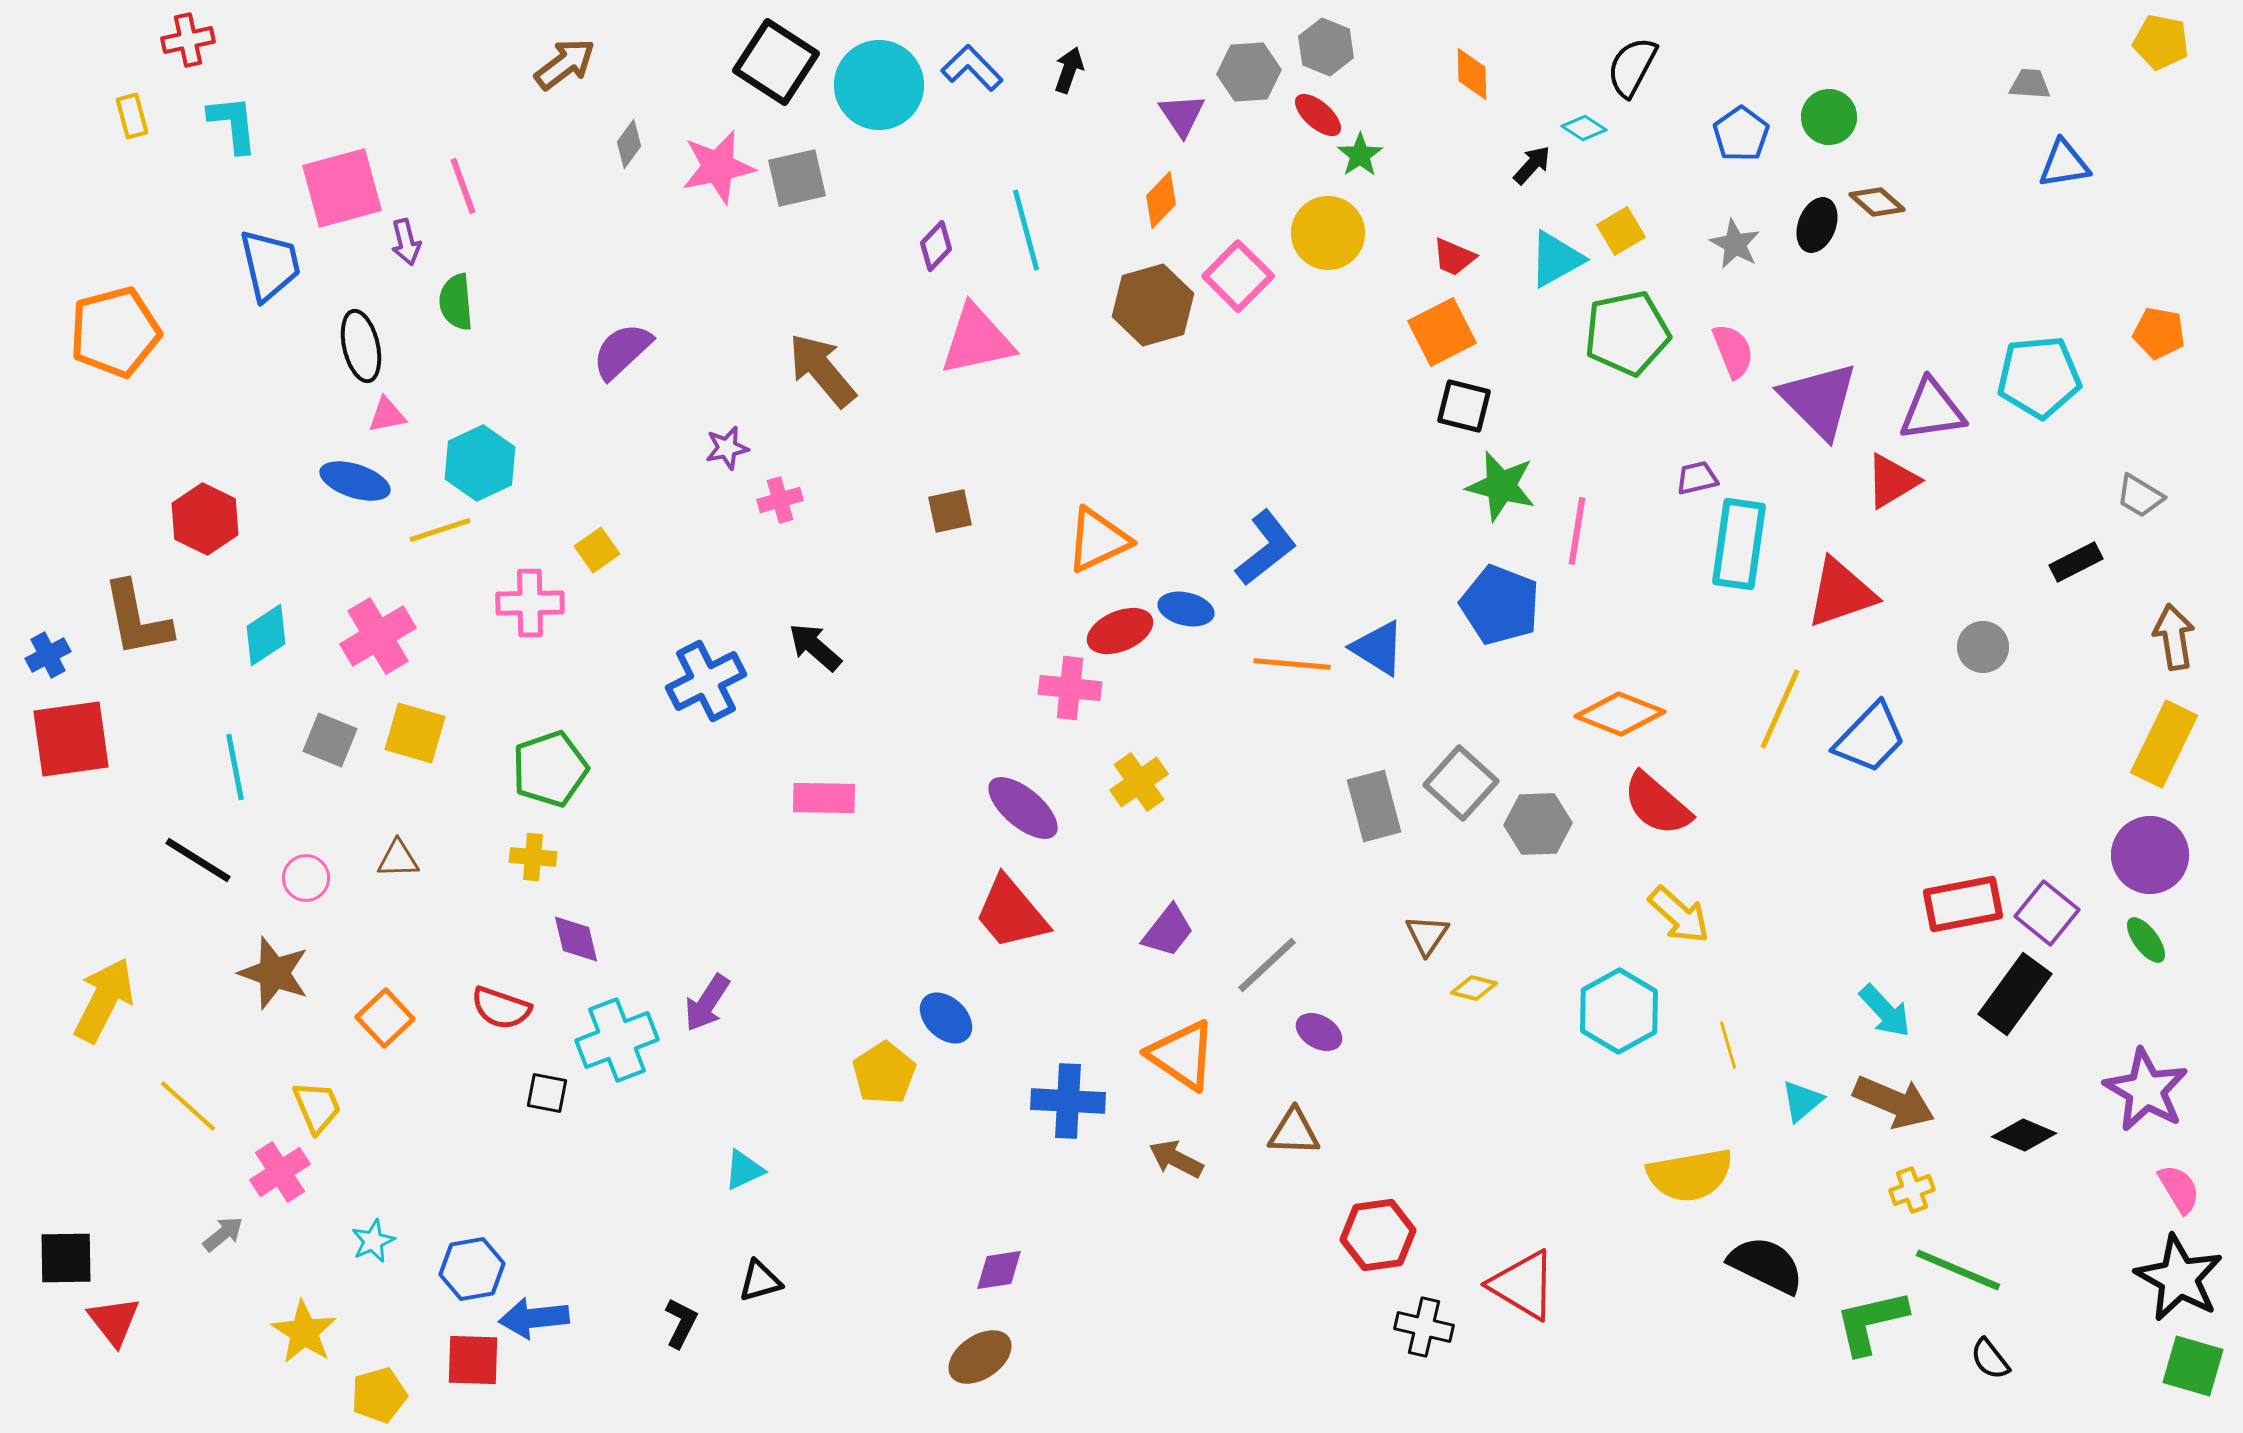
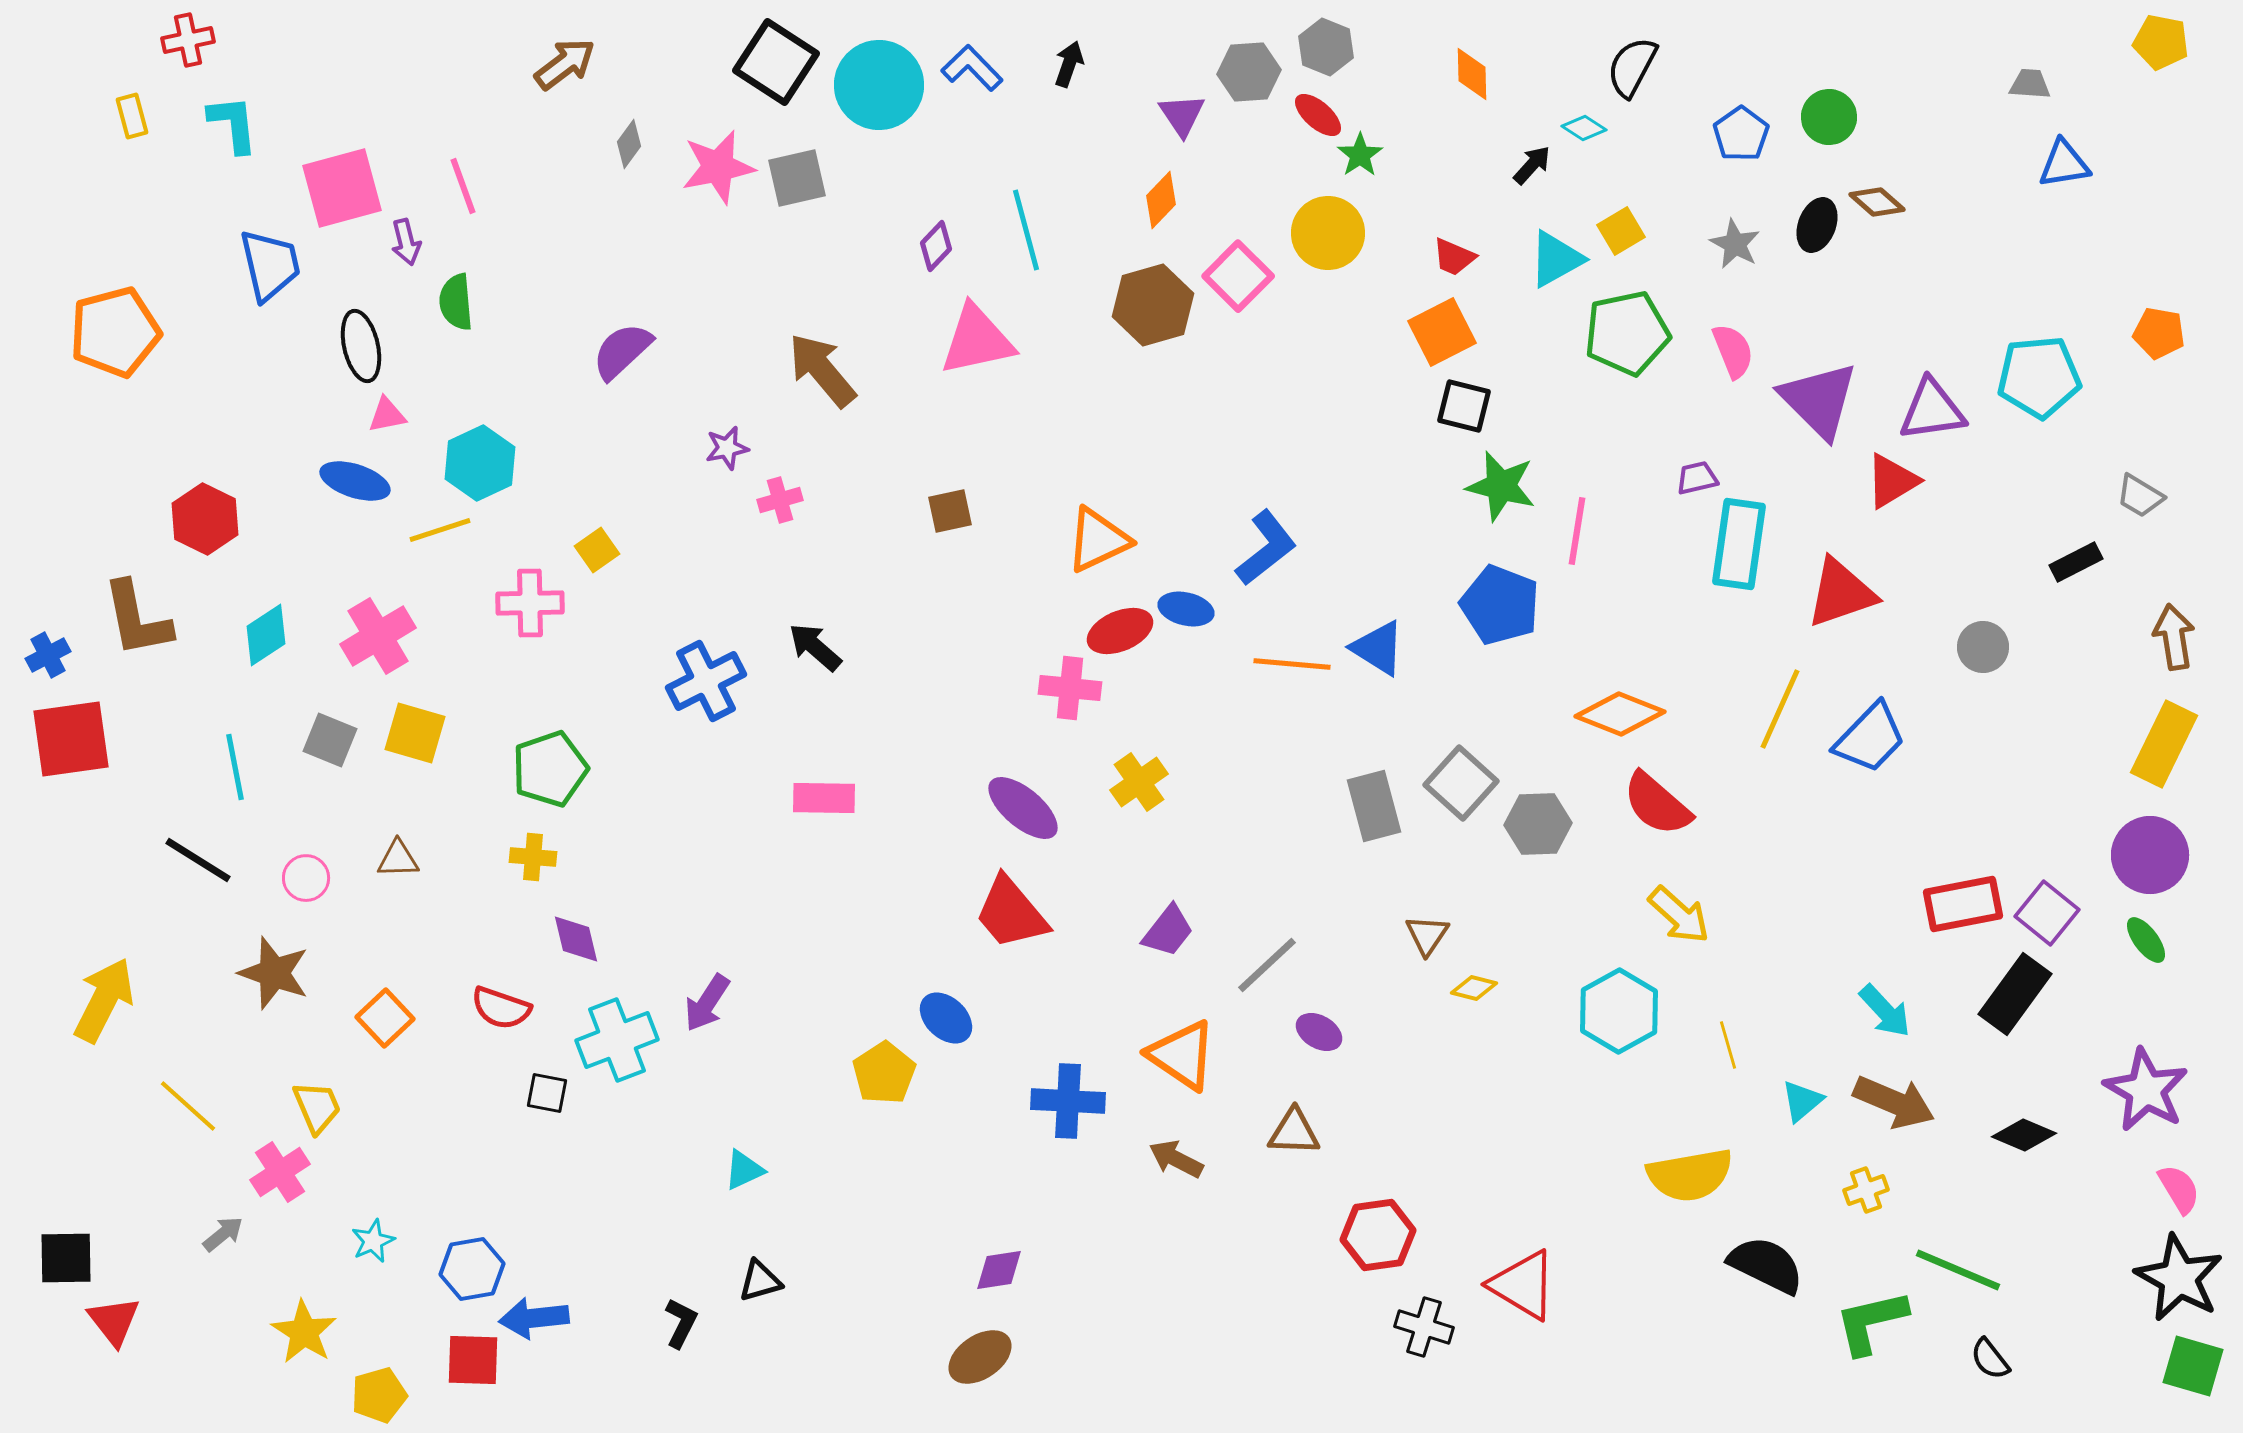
black arrow at (1069, 70): moved 6 px up
yellow cross at (1912, 1190): moved 46 px left
black cross at (1424, 1327): rotated 4 degrees clockwise
